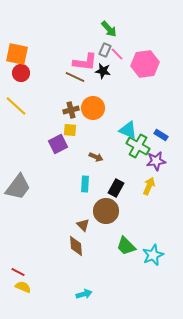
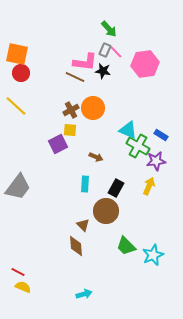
pink line: moved 1 px left, 2 px up
brown cross: rotated 14 degrees counterclockwise
